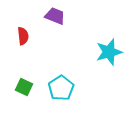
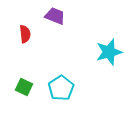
red semicircle: moved 2 px right, 2 px up
